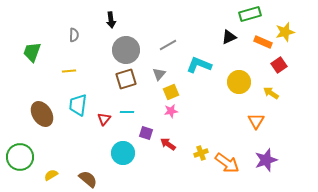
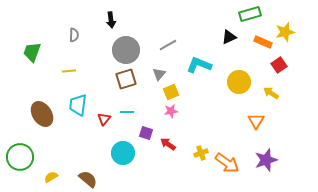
yellow semicircle: moved 2 px down
